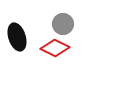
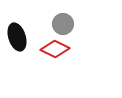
red diamond: moved 1 px down
